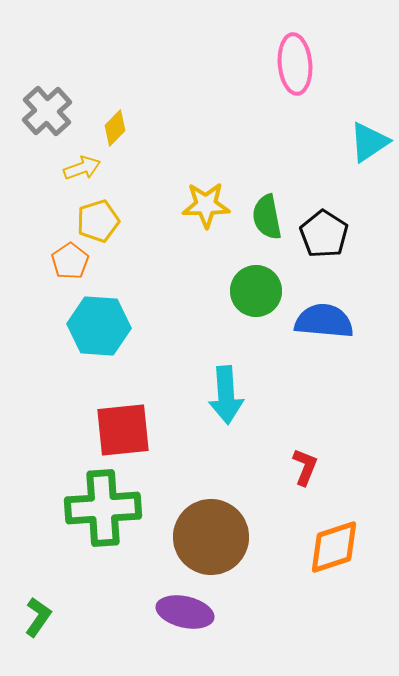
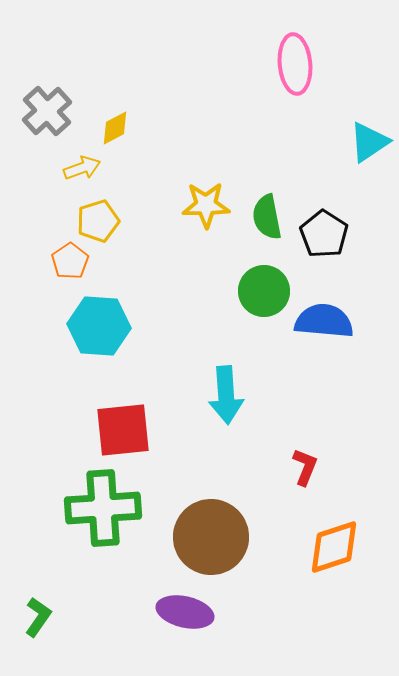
yellow diamond: rotated 18 degrees clockwise
green circle: moved 8 px right
